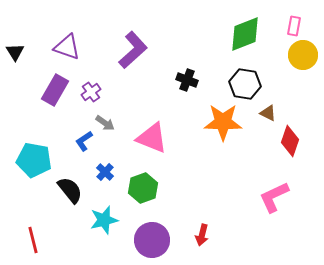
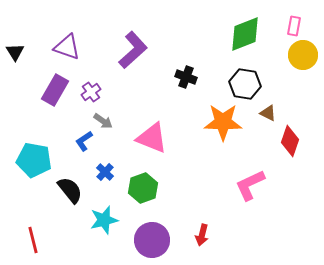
black cross: moved 1 px left, 3 px up
gray arrow: moved 2 px left, 2 px up
pink L-shape: moved 24 px left, 12 px up
